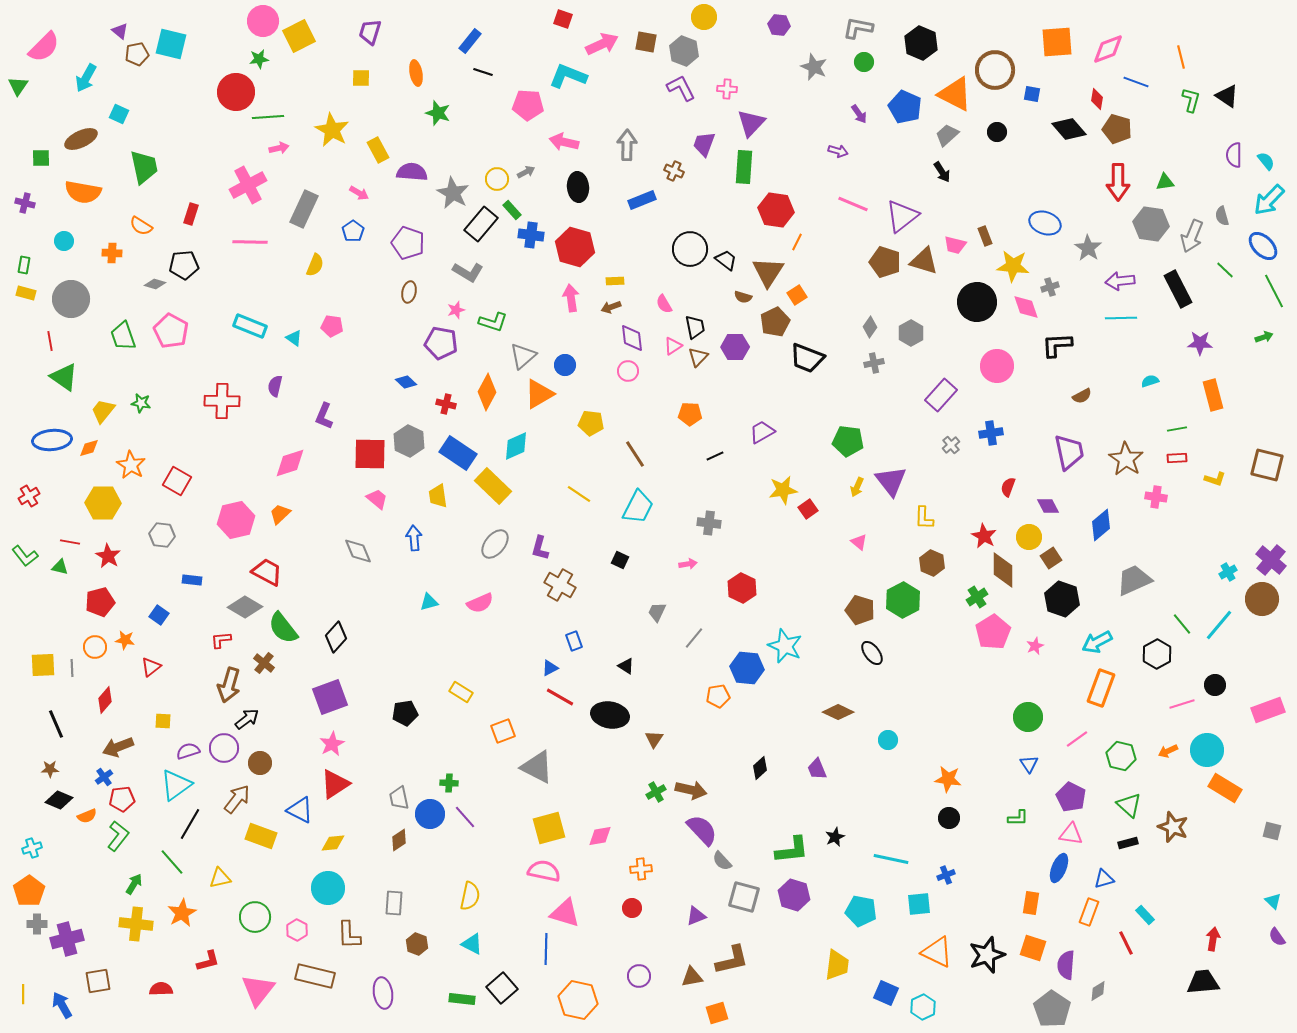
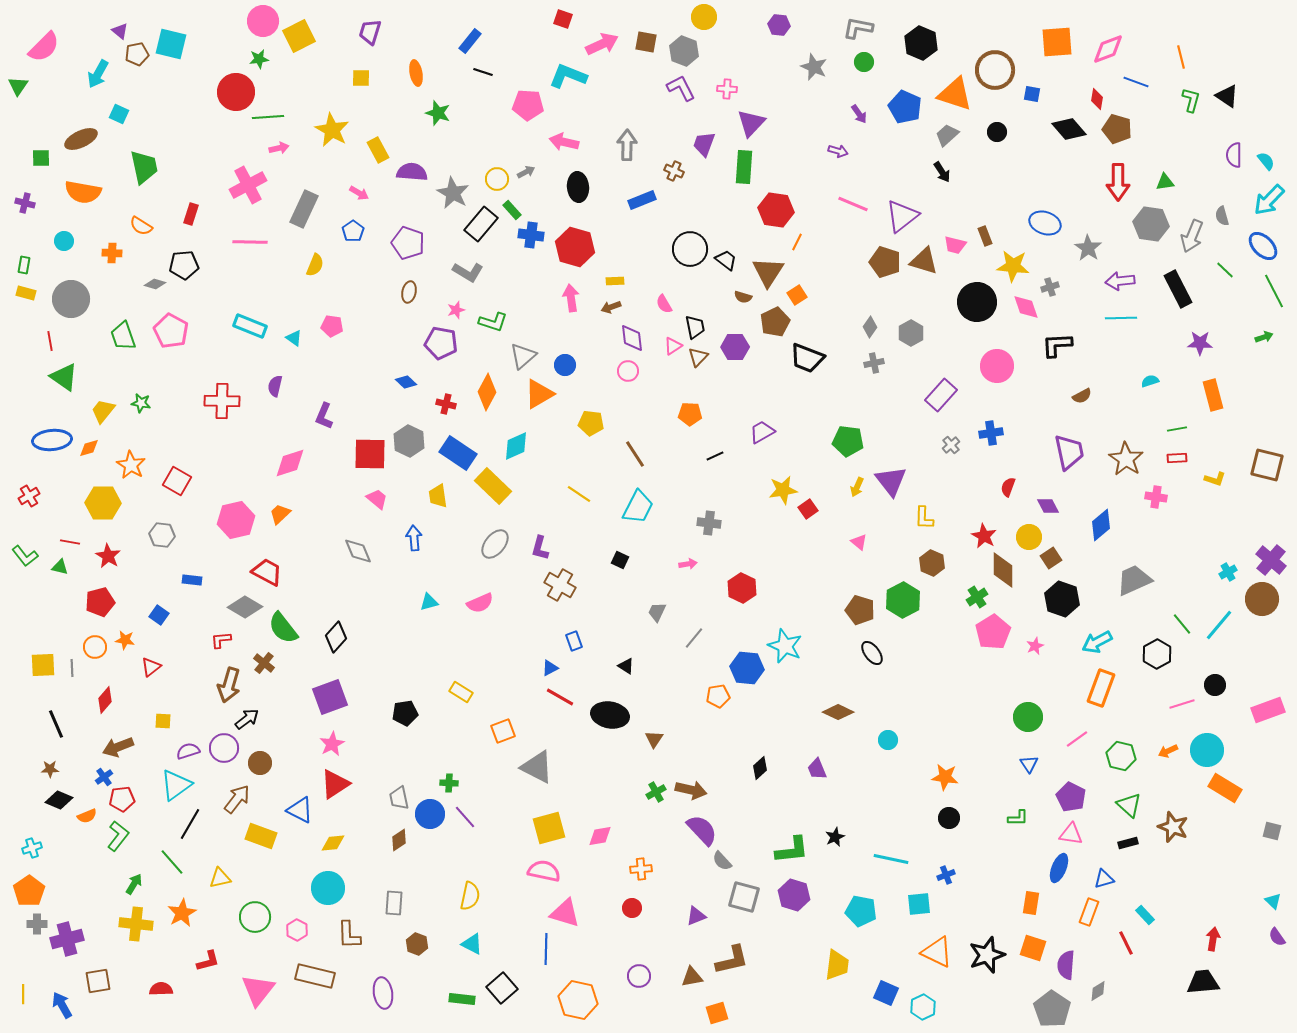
cyan arrow at (86, 78): moved 12 px right, 4 px up
orange triangle at (955, 94): rotated 9 degrees counterclockwise
orange star at (948, 779): moved 3 px left, 2 px up
